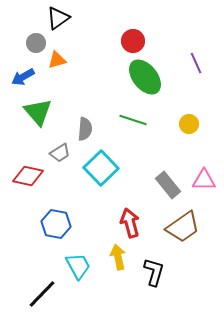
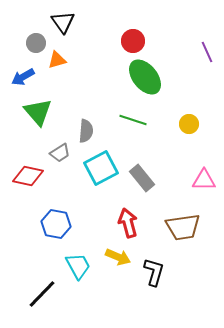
black triangle: moved 5 px right, 4 px down; rotated 30 degrees counterclockwise
purple line: moved 11 px right, 11 px up
gray semicircle: moved 1 px right, 2 px down
cyan square: rotated 16 degrees clockwise
gray rectangle: moved 26 px left, 7 px up
red arrow: moved 2 px left
brown trapezoid: rotated 27 degrees clockwise
yellow arrow: rotated 125 degrees clockwise
